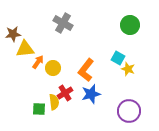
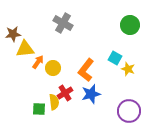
cyan square: moved 3 px left
